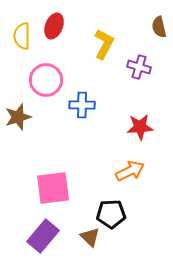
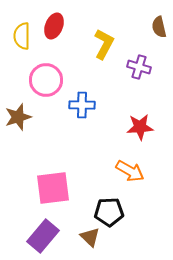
orange arrow: rotated 56 degrees clockwise
black pentagon: moved 2 px left, 2 px up
